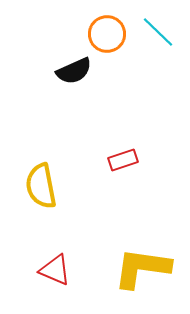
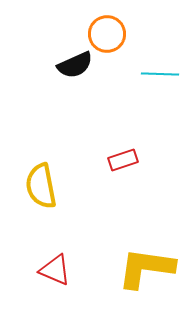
cyan line: moved 2 px right, 42 px down; rotated 42 degrees counterclockwise
black semicircle: moved 1 px right, 6 px up
yellow L-shape: moved 4 px right
